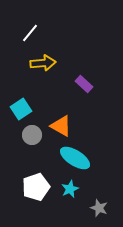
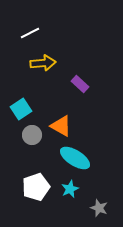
white line: rotated 24 degrees clockwise
purple rectangle: moved 4 px left
